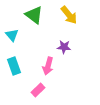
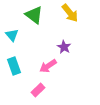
yellow arrow: moved 1 px right, 2 px up
purple star: rotated 24 degrees clockwise
pink arrow: rotated 42 degrees clockwise
